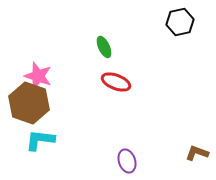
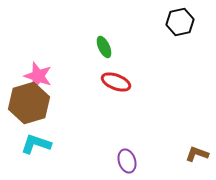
brown hexagon: rotated 24 degrees clockwise
cyan L-shape: moved 4 px left, 4 px down; rotated 12 degrees clockwise
brown L-shape: moved 1 px down
